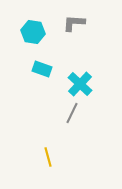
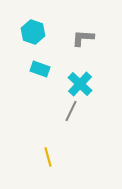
gray L-shape: moved 9 px right, 15 px down
cyan hexagon: rotated 10 degrees clockwise
cyan rectangle: moved 2 px left
gray line: moved 1 px left, 2 px up
